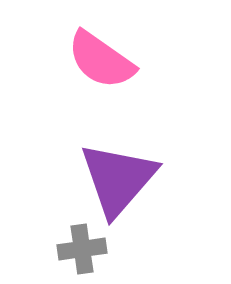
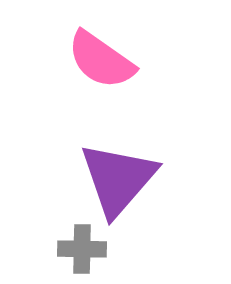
gray cross: rotated 9 degrees clockwise
